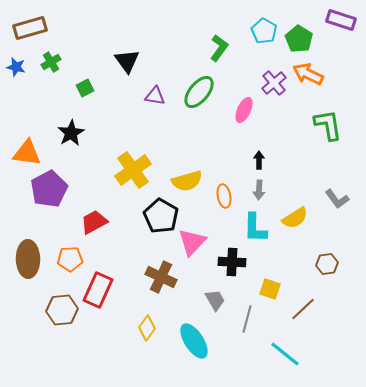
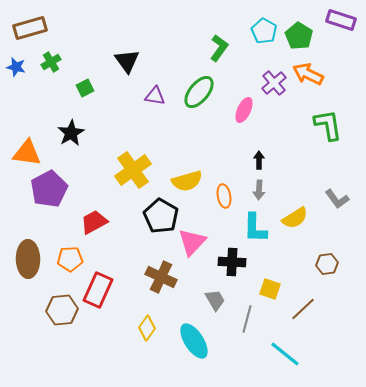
green pentagon at (299, 39): moved 3 px up
